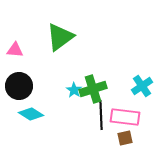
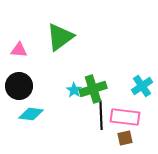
pink triangle: moved 4 px right
cyan diamond: rotated 25 degrees counterclockwise
